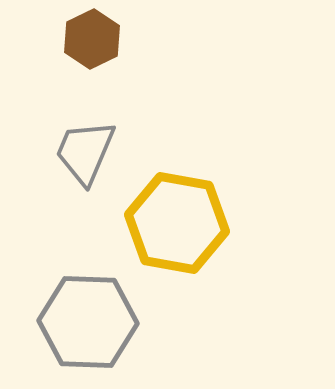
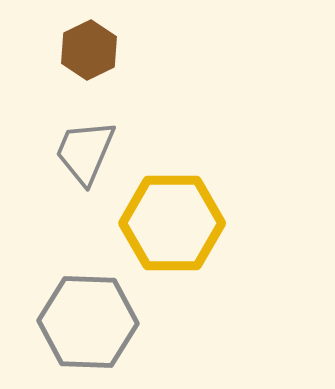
brown hexagon: moved 3 px left, 11 px down
yellow hexagon: moved 5 px left; rotated 10 degrees counterclockwise
